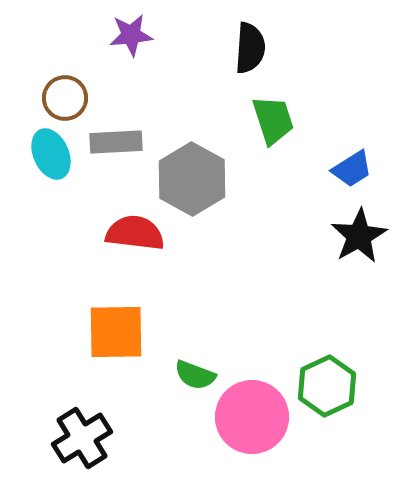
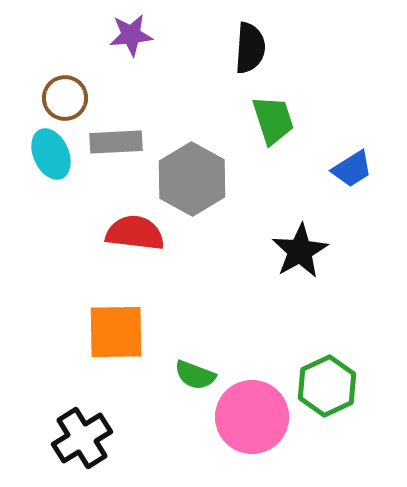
black star: moved 59 px left, 15 px down
